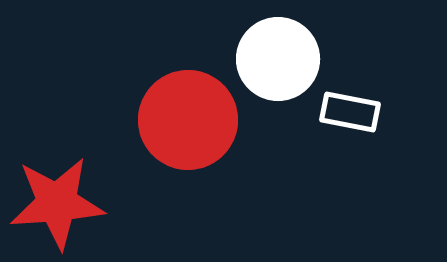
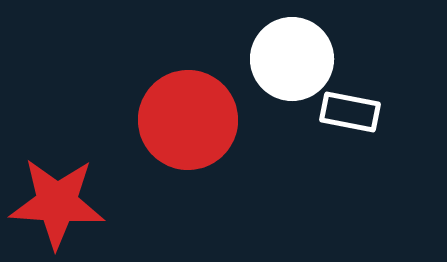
white circle: moved 14 px right
red star: rotated 8 degrees clockwise
